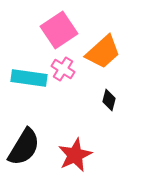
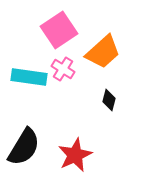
cyan rectangle: moved 1 px up
